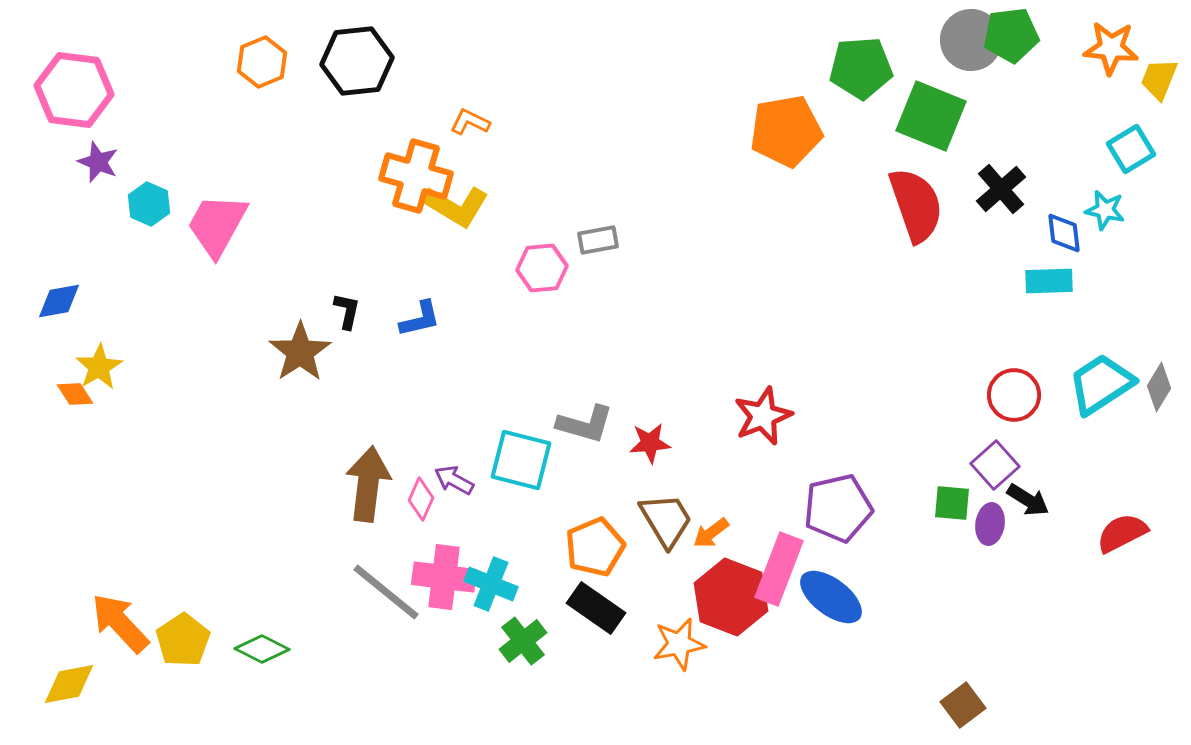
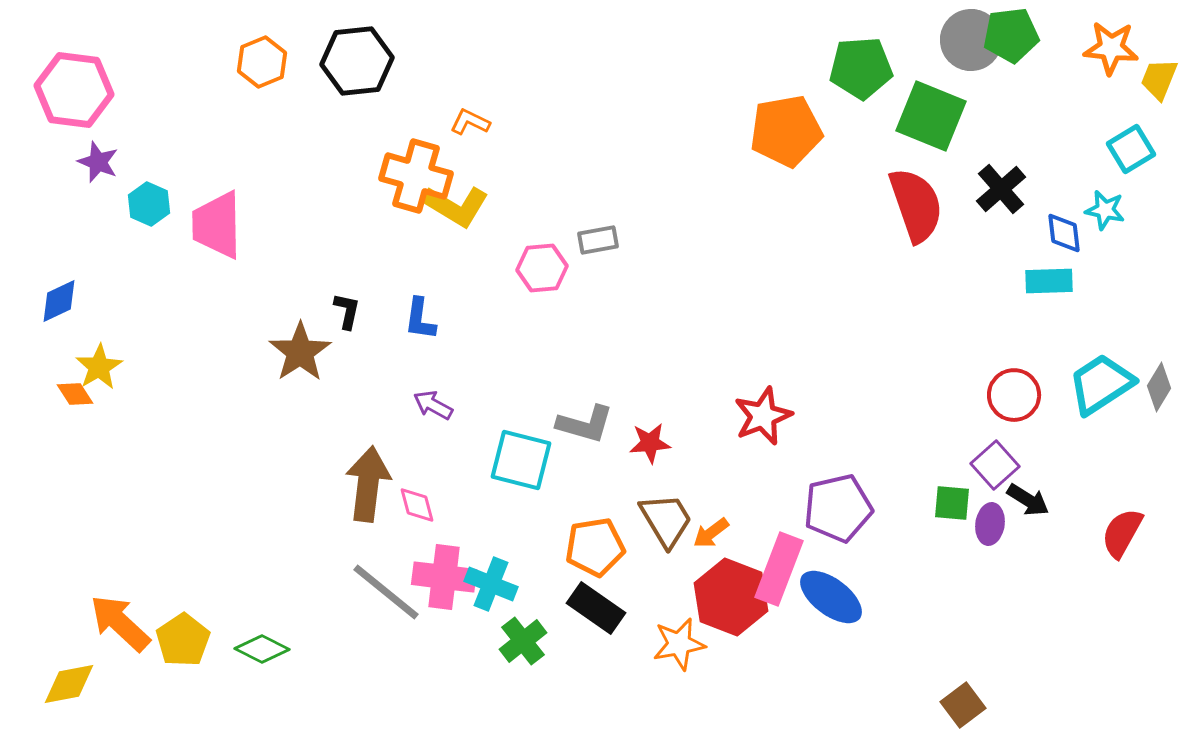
pink trapezoid at (217, 225): rotated 30 degrees counterclockwise
blue diamond at (59, 301): rotated 15 degrees counterclockwise
blue L-shape at (420, 319): rotated 111 degrees clockwise
purple arrow at (454, 480): moved 21 px left, 75 px up
pink diamond at (421, 499): moved 4 px left, 6 px down; rotated 39 degrees counterclockwise
red semicircle at (1122, 533): rotated 34 degrees counterclockwise
orange pentagon at (595, 547): rotated 14 degrees clockwise
orange arrow at (120, 623): rotated 4 degrees counterclockwise
